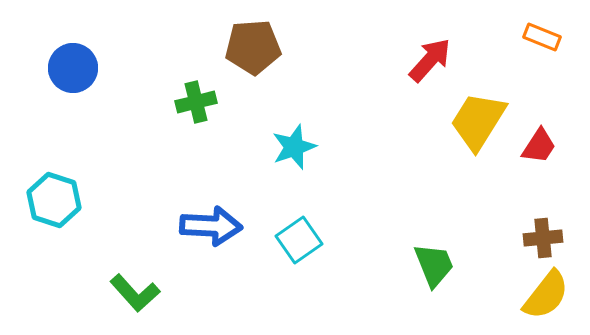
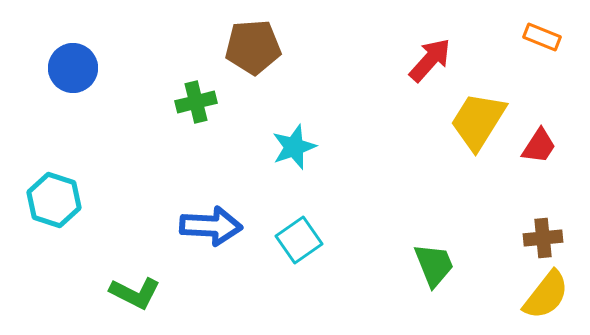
green L-shape: rotated 21 degrees counterclockwise
